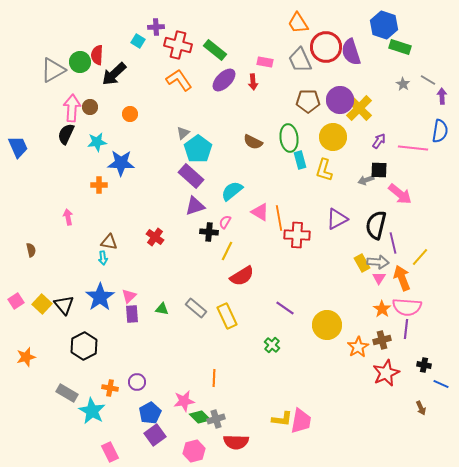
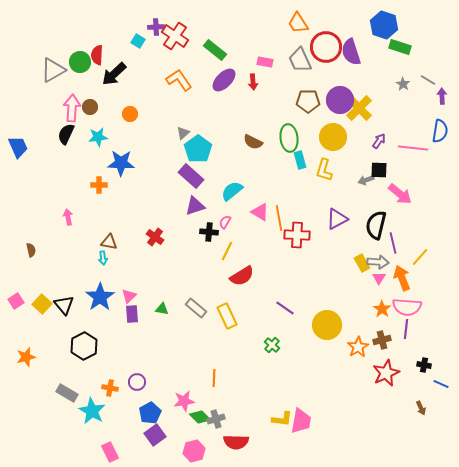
red cross at (178, 45): moved 3 px left, 9 px up; rotated 20 degrees clockwise
cyan star at (97, 142): moved 1 px right, 5 px up
